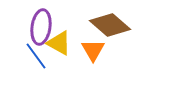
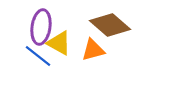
orange triangle: rotated 45 degrees clockwise
blue line: moved 2 px right; rotated 16 degrees counterclockwise
